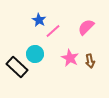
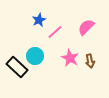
blue star: rotated 16 degrees clockwise
pink line: moved 2 px right, 1 px down
cyan circle: moved 2 px down
